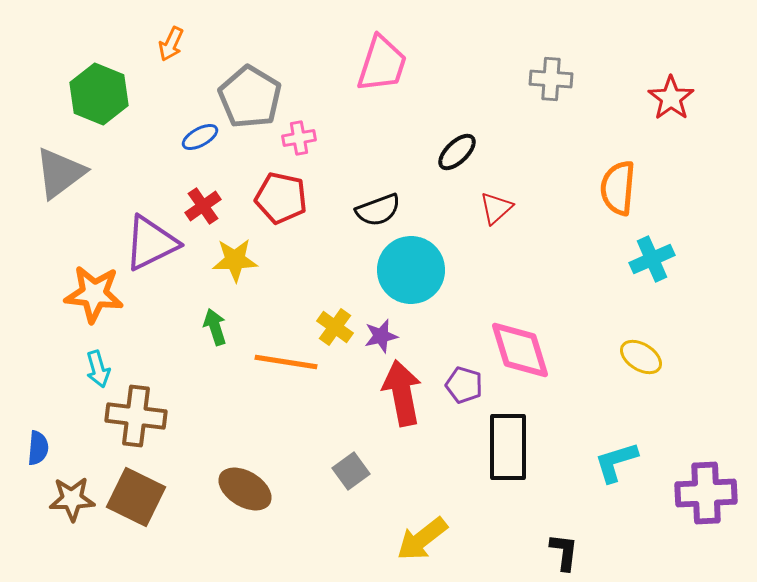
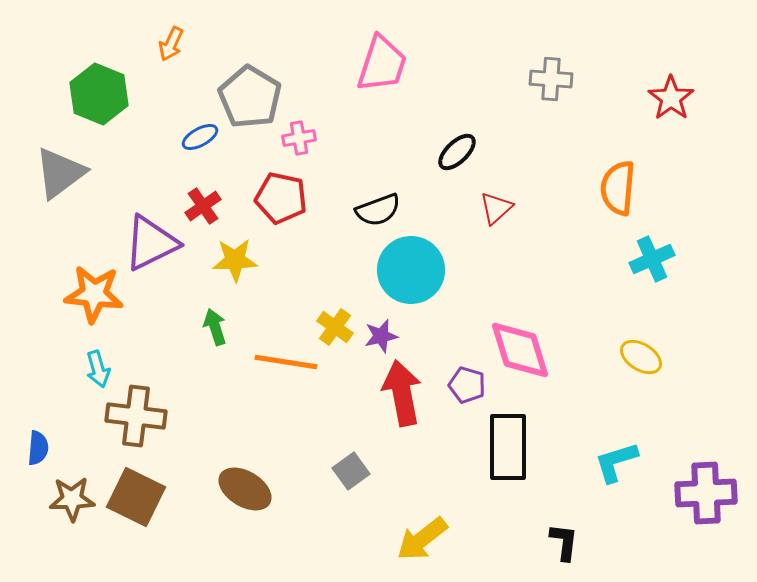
purple pentagon: moved 3 px right
black L-shape: moved 10 px up
